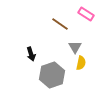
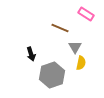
brown line: moved 4 px down; rotated 12 degrees counterclockwise
